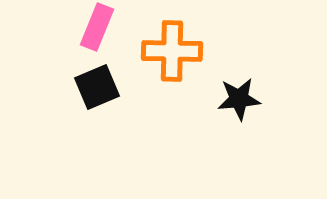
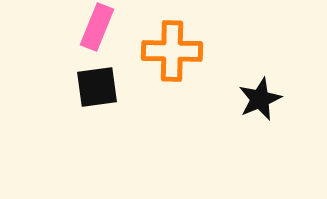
black square: rotated 15 degrees clockwise
black star: moved 21 px right; rotated 18 degrees counterclockwise
